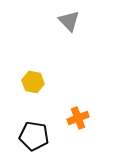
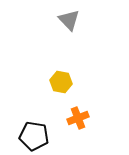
gray triangle: moved 1 px up
yellow hexagon: moved 28 px right
